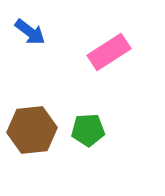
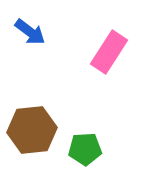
pink rectangle: rotated 24 degrees counterclockwise
green pentagon: moved 3 px left, 19 px down
